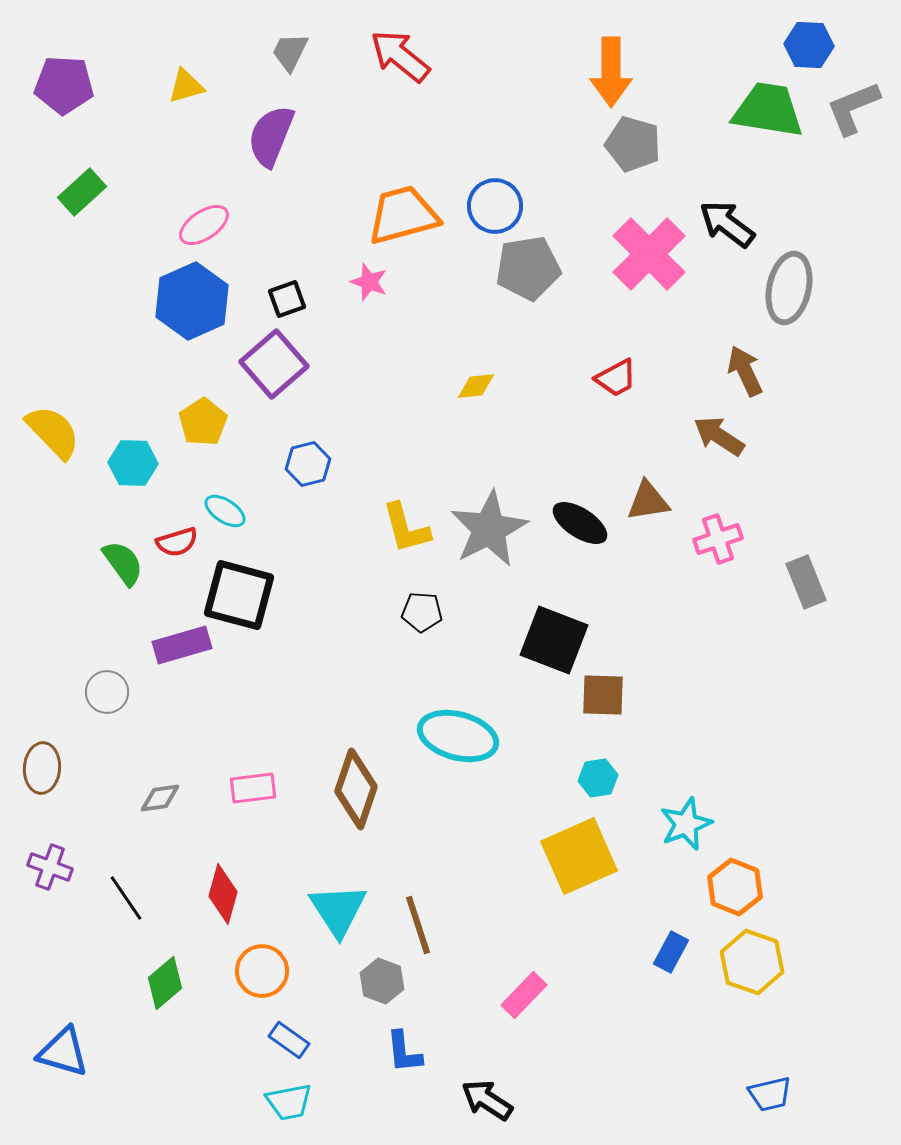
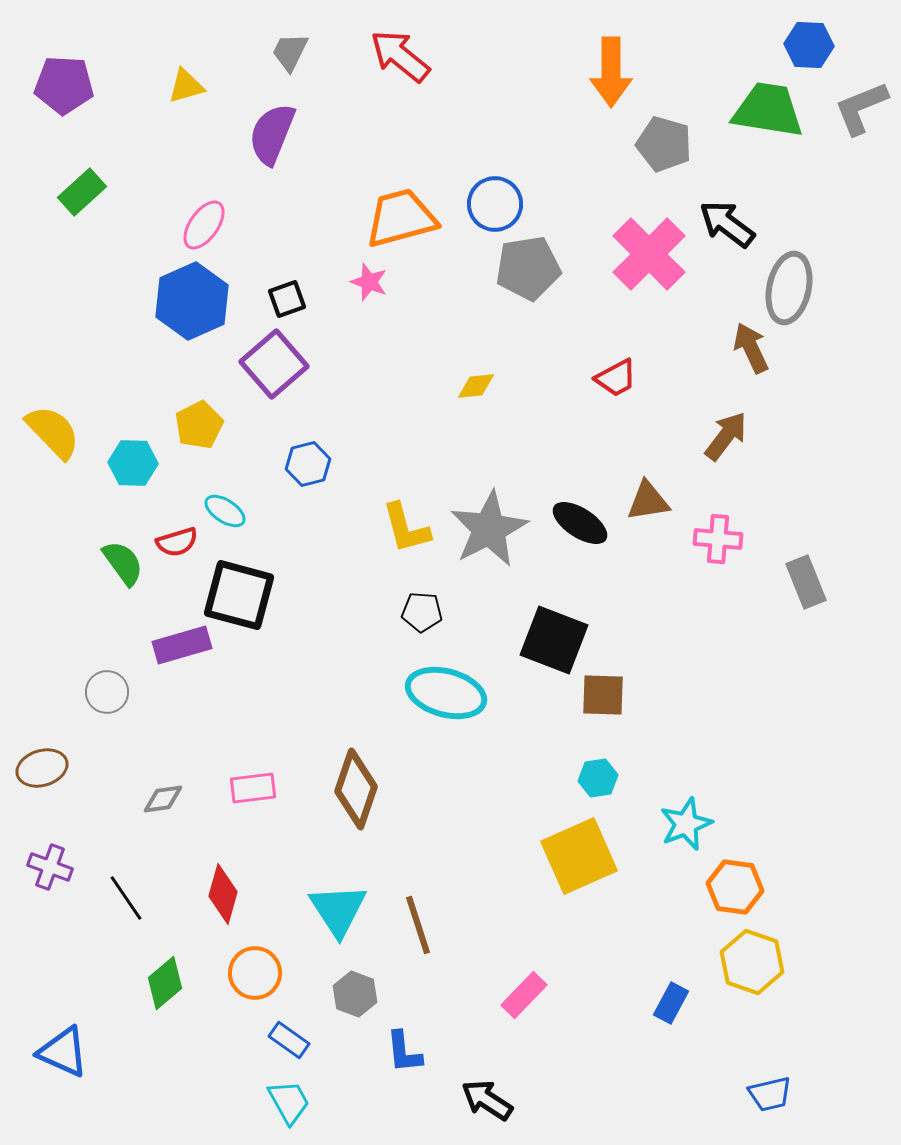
gray L-shape at (853, 108): moved 8 px right
purple semicircle at (271, 136): moved 1 px right, 2 px up
gray pentagon at (633, 144): moved 31 px right
blue circle at (495, 206): moved 2 px up
orange trapezoid at (403, 215): moved 2 px left, 3 px down
pink ellipse at (204, 225): rotated 21 degrees counterclockwise
brown arrow at (745, 371): moved 6 px right, 23 px up
yellow pentagon at (203, 422): moved 4 px left, 3 px down; rotated 6 degrees clockwise
brown arrow at (719, 436): moved 7 px right; rotated 94 degrees clockwise
pink cross at (718, 539): rotated 24 degrees clockwise
cyan ellipse at (458, 736): moved 12 px left, 43 px up
brown ellipse at (42, 768): rotated 69 degrees clockwise
gray diamond at (160, 798): moved 3 px right, 1 px down
orange hexagon at (735, 887): rotated 14 degrees counterclockwise
blue rectangle at (671, 952): moved 51 px down
orange circle at (262, 971): moved 7 px left, 2 px down
gray hexagon at (382, 981): moved 27 px left, 13 px down
blue triangle at (63, 1052): rotated 8 degrees clockwise
cyan trapezoid at (289, 1102): rotated 108 degrees counterclockwise
